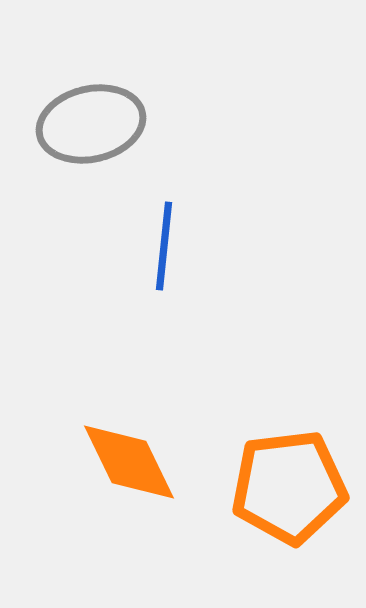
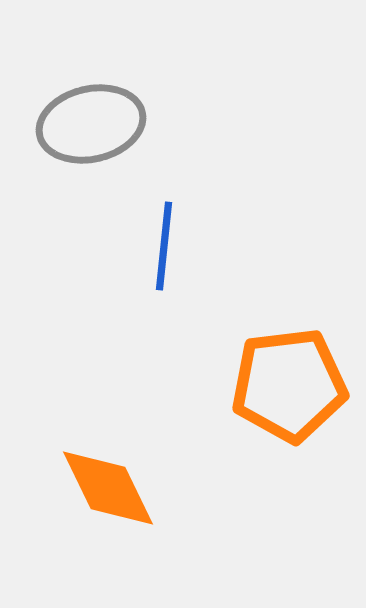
orange diamond: moved 21 px left, 26 px down
orange pentagon: moved 102 px up
